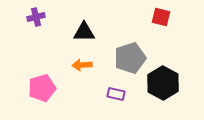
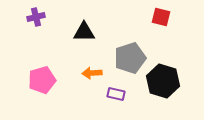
orange arrow: moved 10 px right, 8 px down
black hexagon: moved 2 px up; rotated 12 degrees counterclockwise
pink pentagon: moved 8 px up
